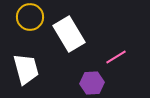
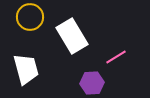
white rectangle: moved 3 px right, 2 px down
